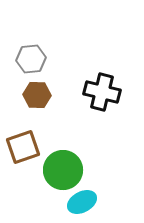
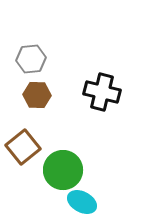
brown square: rotated 20 degrees counterclockwise
cyan ellipse: rotated 56 degrees clockwise
